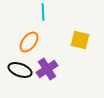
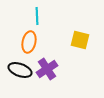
cyan line: moved 6 px left, 4 px down
orange ellipse: rotated 25 degrees counterclockwise
